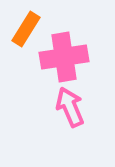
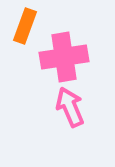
orange rectangle: moved 1 px left, 3 px up; rotated 12 degrees counterclockwise
